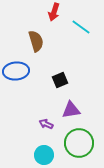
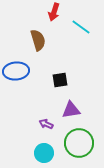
brown semicircle: moved 2 px right, 1 px up
black square: rotated 14 degrees clockwise
cyan circle: moved 2 px up
